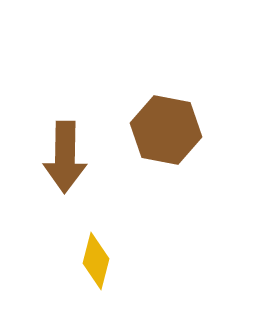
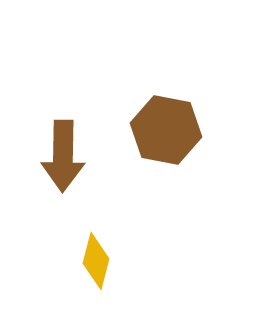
brown arrow: moved 2 px left, 1 px up
